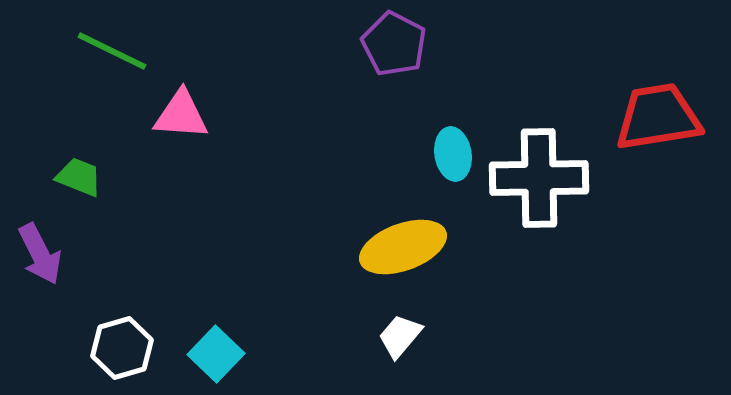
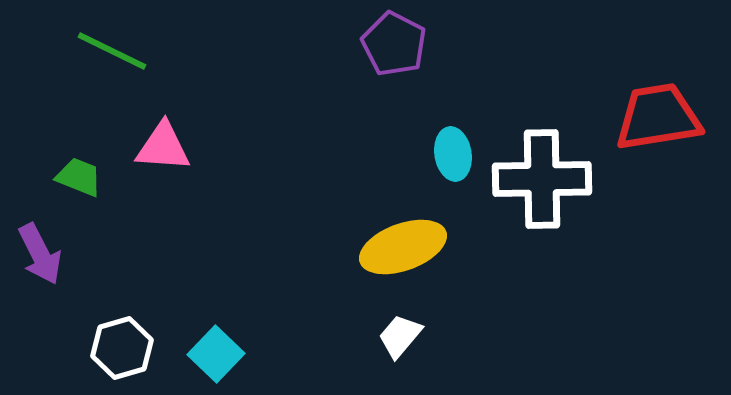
pink triangle: moved 18 px left, 32 px down
white cross: moved 3 px right, 1 px down
